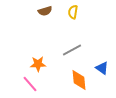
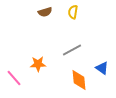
brown semicircle: moved 1 px down
pink line: moved 16 px left, 6 px up
